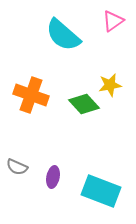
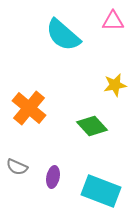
pink triangle: rotated 35 degrees clockwise
yellow star: moved 5 px right
orange cross: moved 2 px left, 13 px down; rotated 20 degrees clockwise
green diamond: moved 8 px right, 22 px down
